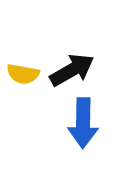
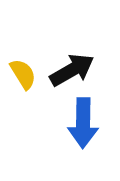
yellow semicircle: rotated 132 degrees counterclockwise
